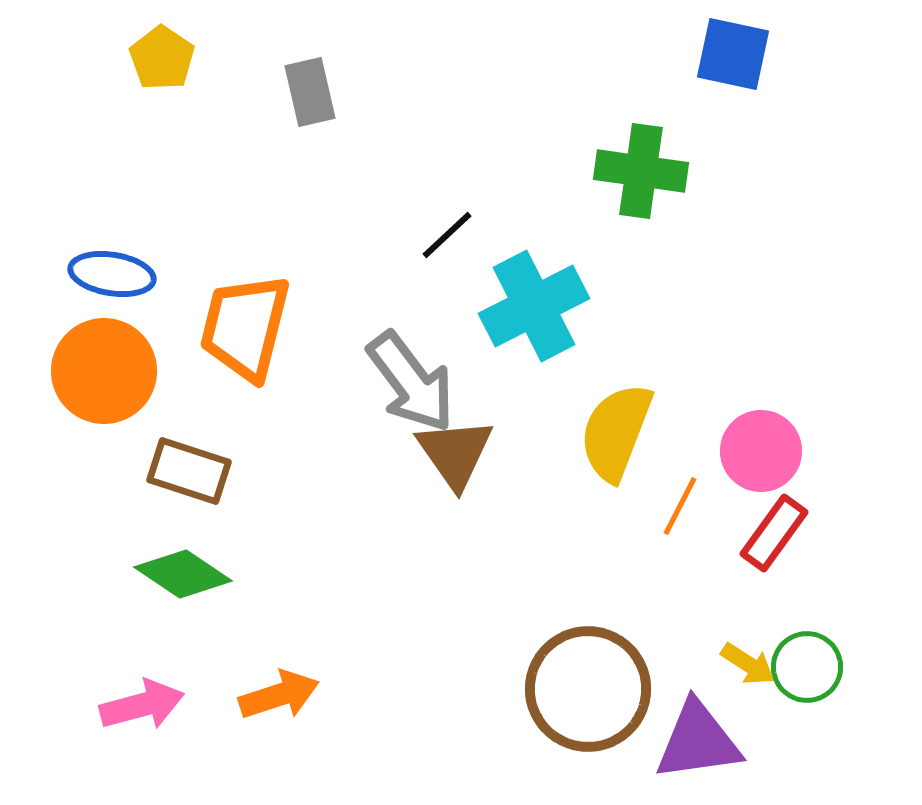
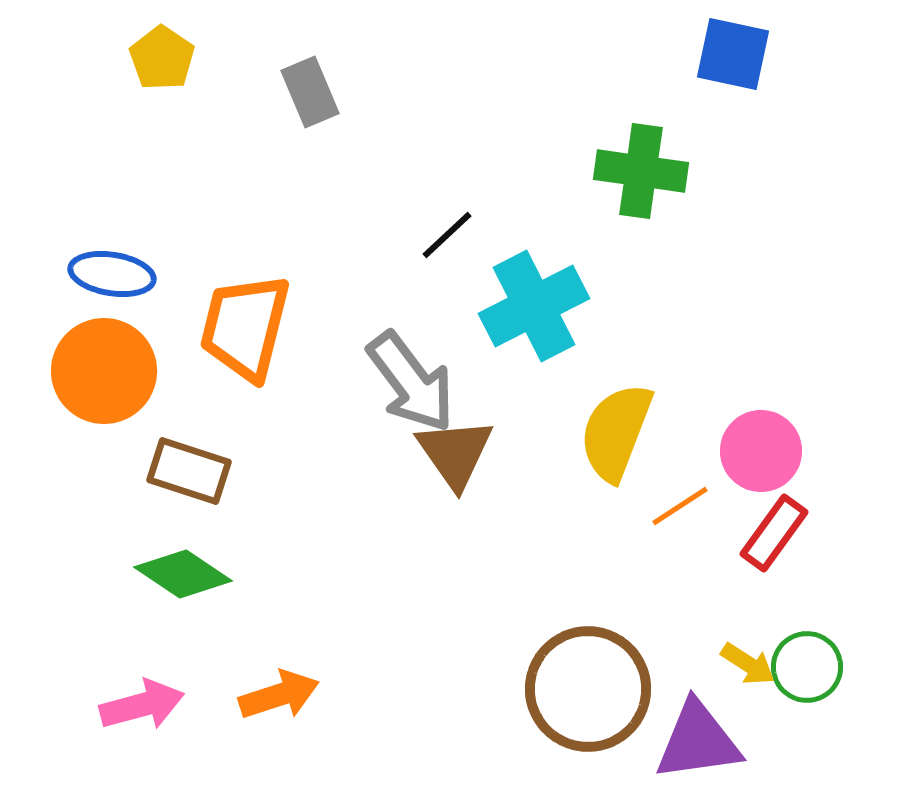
gray rectangle: rotated 10 degrees counterclockwise
orange line: rotated 30 degrees clockwise
